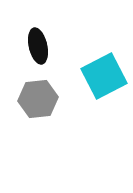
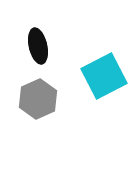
gray hexagon: rotated 18 degrees counterclockwise
